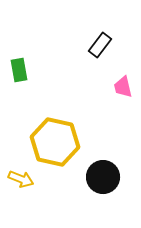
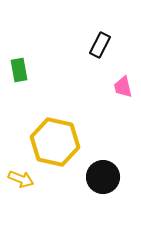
black rectangle: rotated 10 degrees counterclockwise
